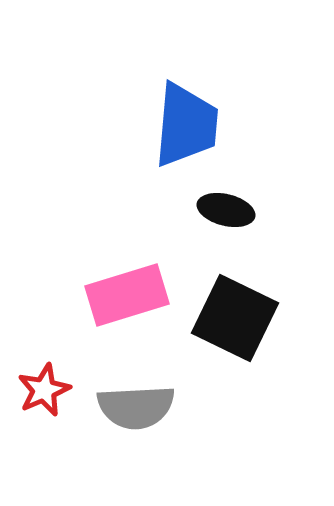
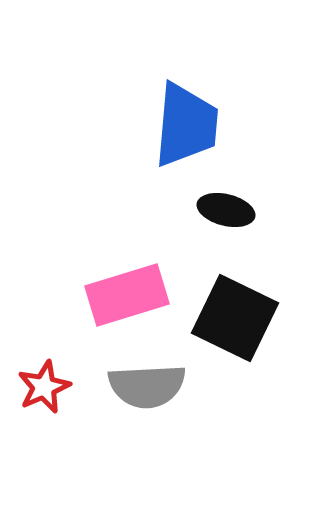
red star: moved 3 px up
gray semicircle: moved 11 px right, 21 px up
